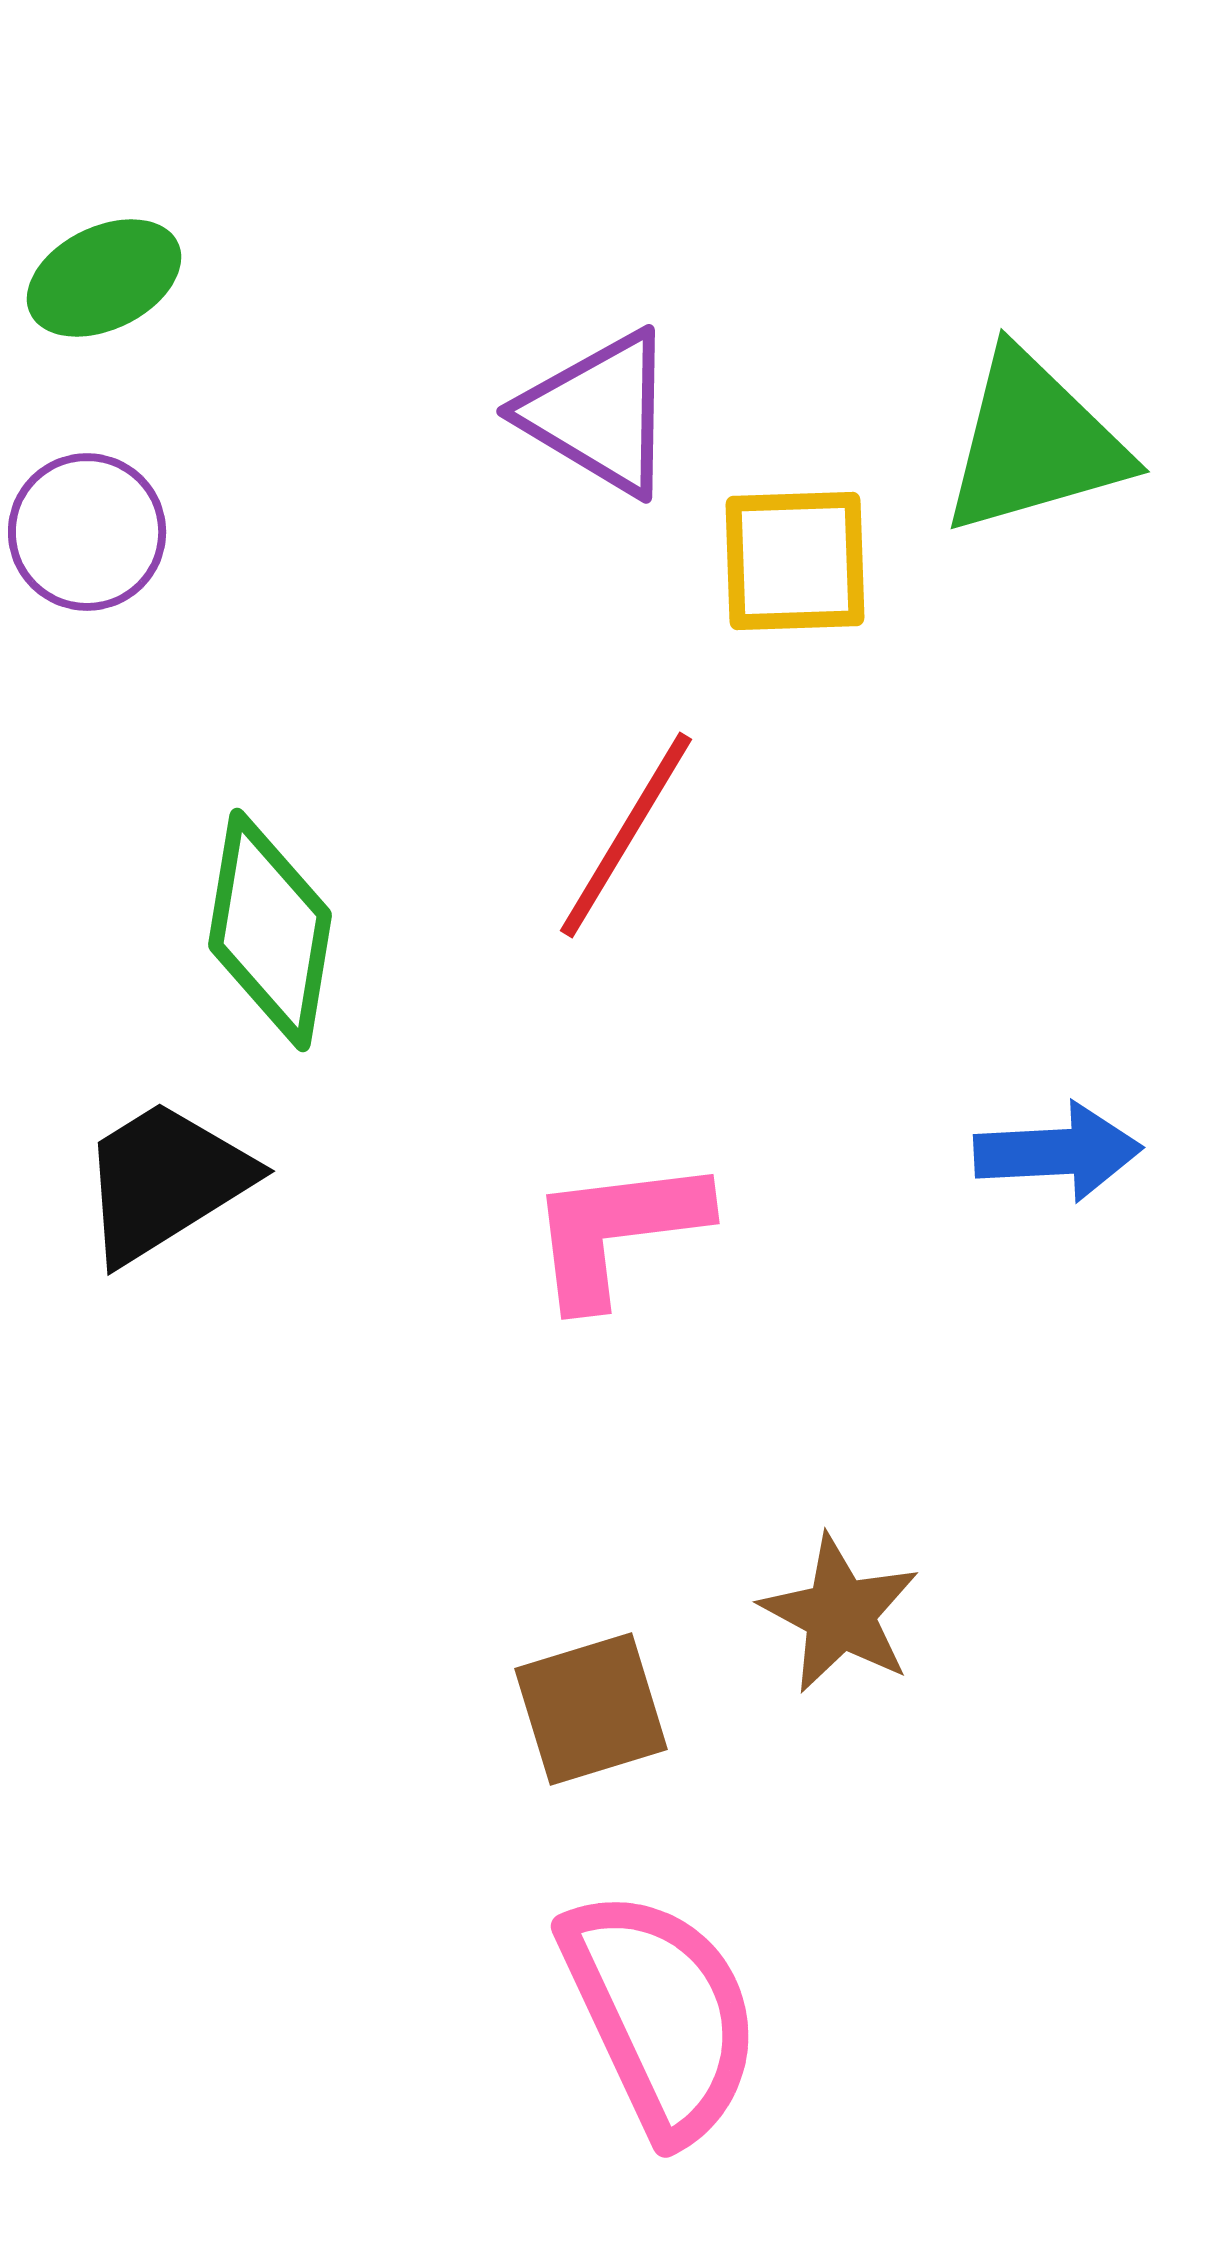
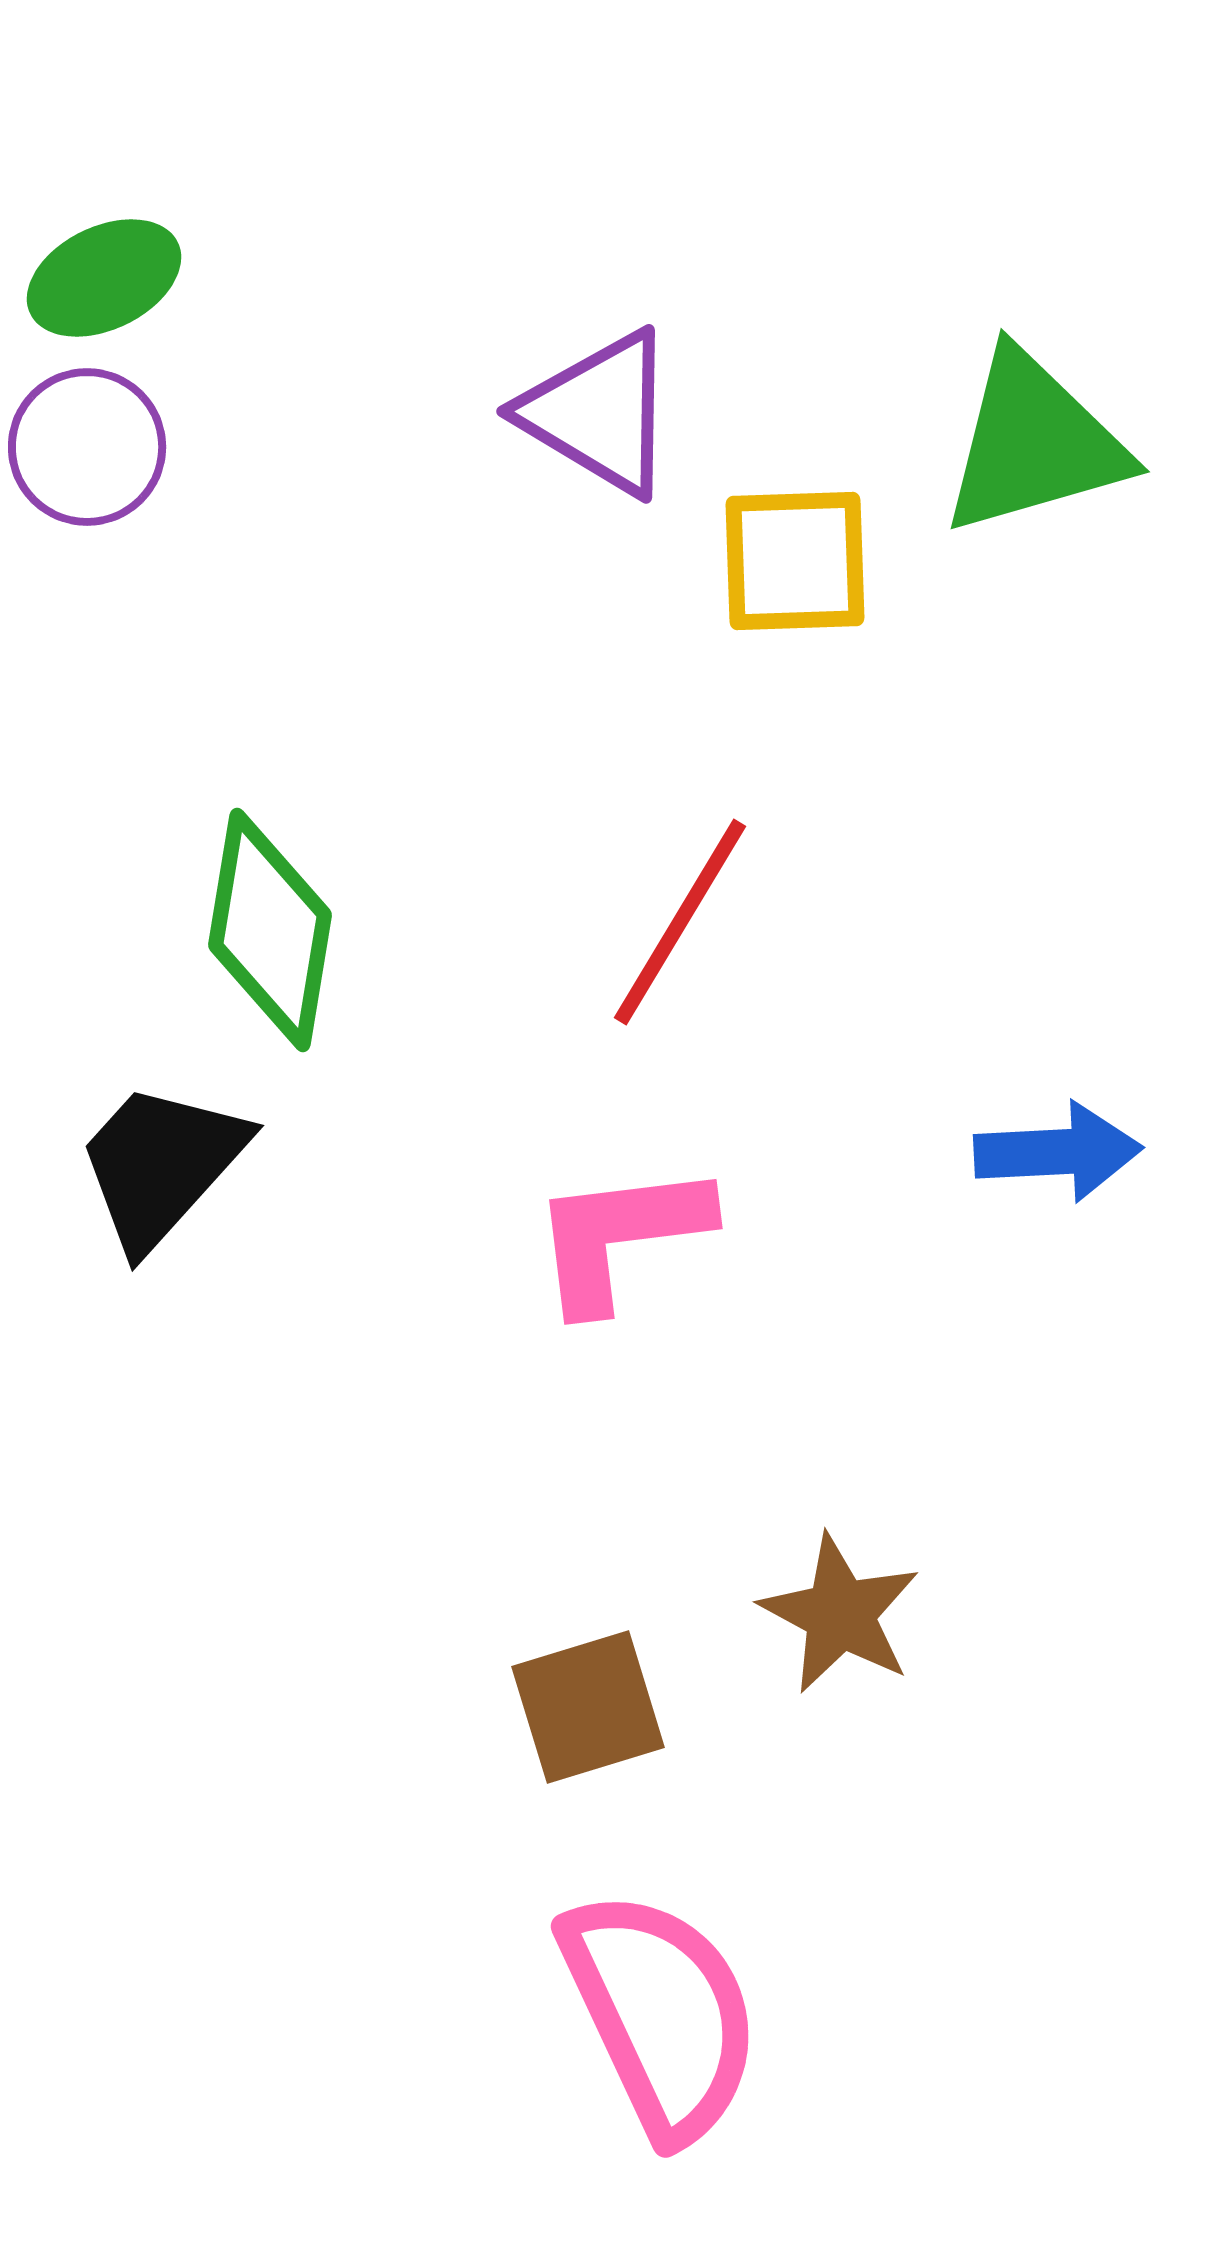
purple circle: moved 85 px up
red line: moved 54 px right, 87 px down
black trapezoid: moved 4 px left, 16 px up; rotated 16 degrees counterclockwise
pink L-shape: moved 3 px right, 5 px down
brown square: moved 3 px left, 2 px up
